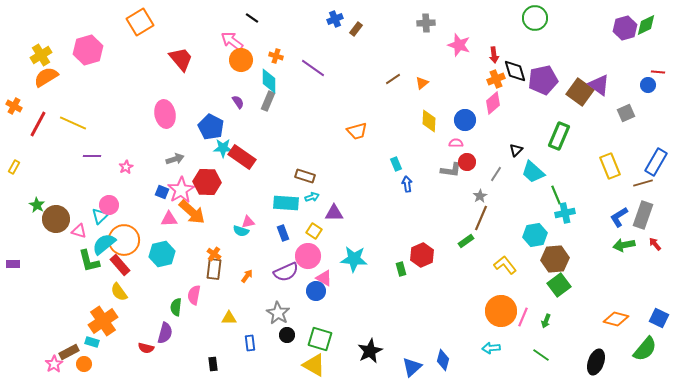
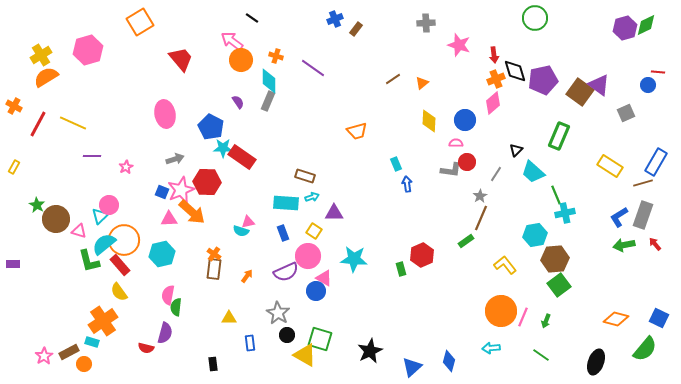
yellow rectangle at (610, 166): rotated 35 degrees counterclockwise
pink star at (181, 190): rotated 8 degrees clockwise
pink semicircle at (194, 295): moved 26 px left
blue diamond at (443, 360): moved 6 px right, 1 px down
pink star at (54, 364): moved 10 px left, 8 px up
yellow triangle at (314, 365): moved 9 px left, 10 px up
